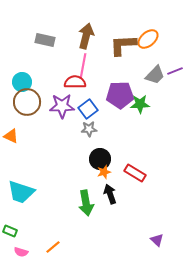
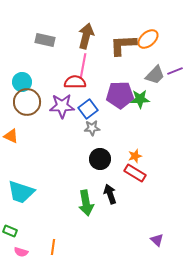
green star: moved 5 px up
gray star: moved 3 px right, 1 px up
orange star: moved 31 px right, 16 px up
orange line: rotated 42 degrees counterclockwise
